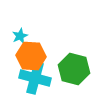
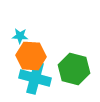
cyan star: rotated 28 degrees clockwise
